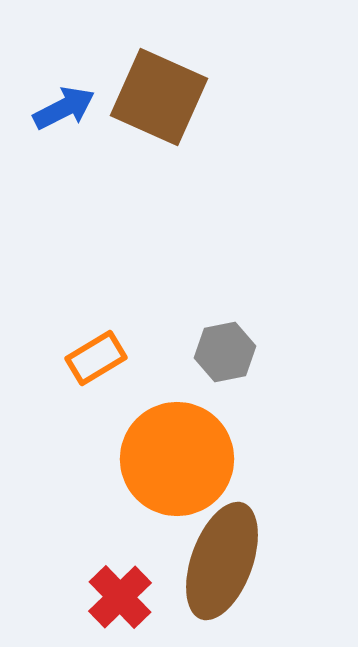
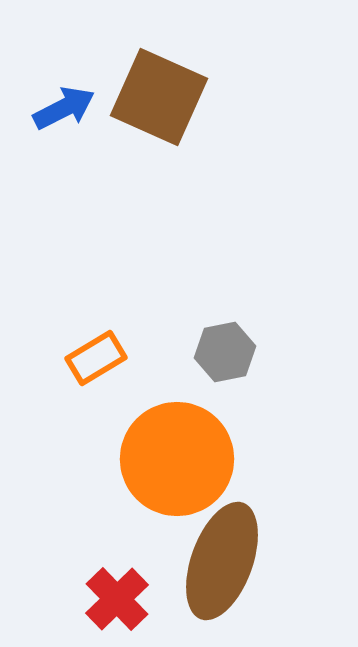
red cross: moved 3 px left, 2 px down
